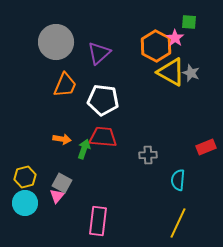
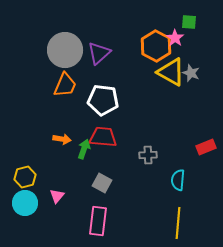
gray circle: moved 9 px right, 8 px down
gray square: moved 40 px right
yellow line: rotated 20 degrees counterclockwise
